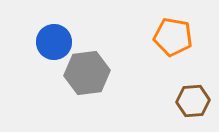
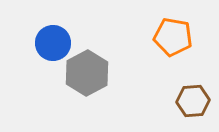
blue circle: moved 1 px left, 1 px down
gray hexagon: rotated 21 degrees counterclockwise
